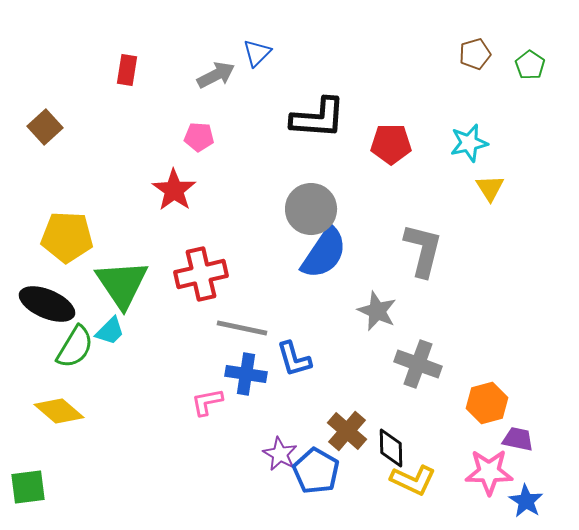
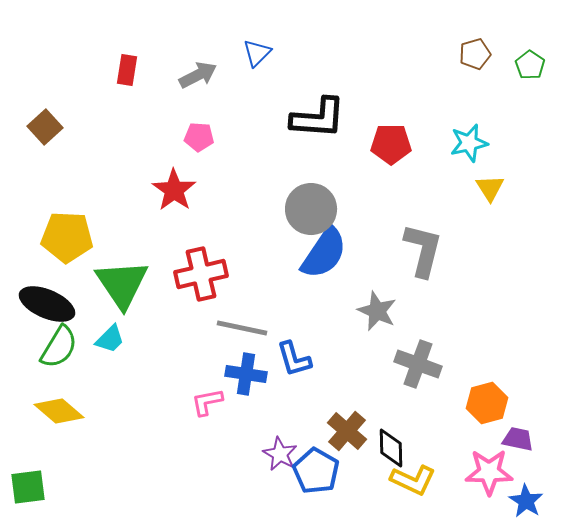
gray arrow: moved 18 px left
cyan trapezoid: moved 8 px down
green semicircle: moved 16 px left
